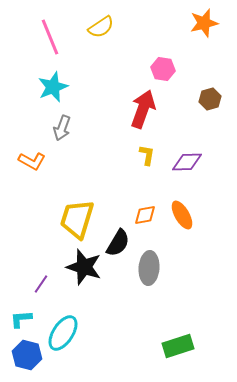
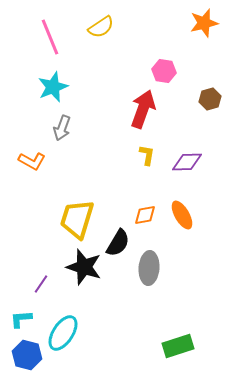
pink hexagon: moved 1 px right, 2 px down
